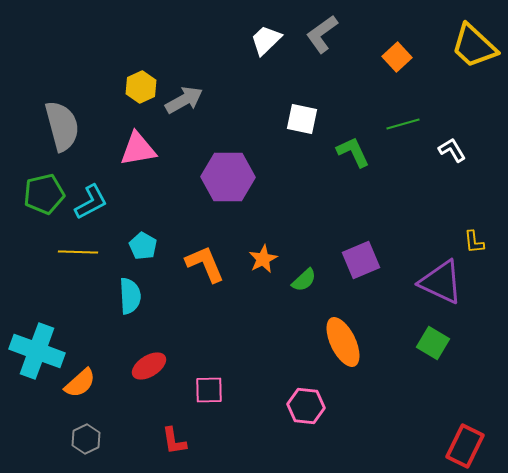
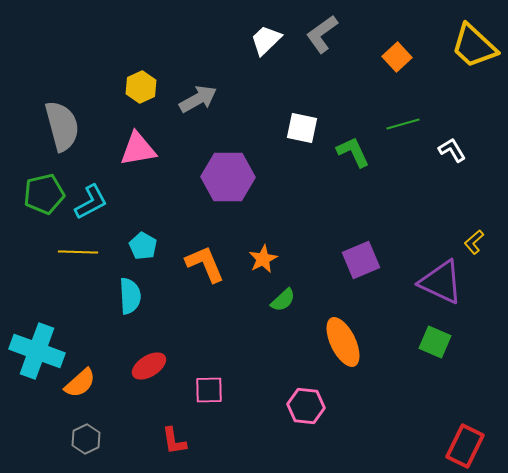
gray arrow: moved 14 px right, 1 px up
white square: moved 9 px down
yellow L-shape: rotated 55 degrees clockwise
green semicircle: moved 21 px left, 20 px down
green square: moved 2 px right, 1 px up; rotated 8 degrees counterclockwise
